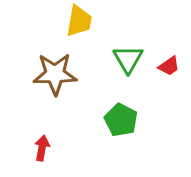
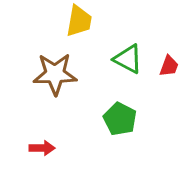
green triangle: rotated 32 degrees counterclockwise
red trapezoid: rotated 35 degrees counterclockwise
green pentagon: moved 1 px left, 1 px up
red arrow: rotated 80 degrees clockwise
